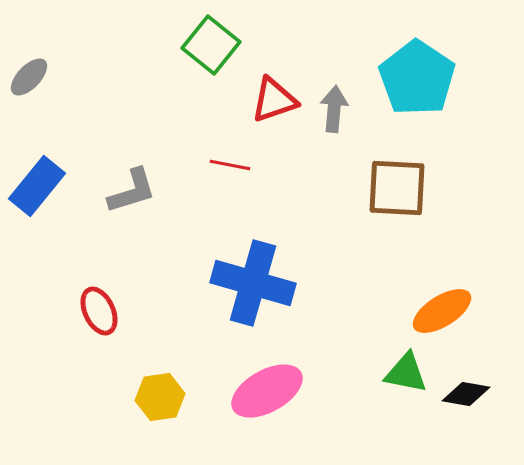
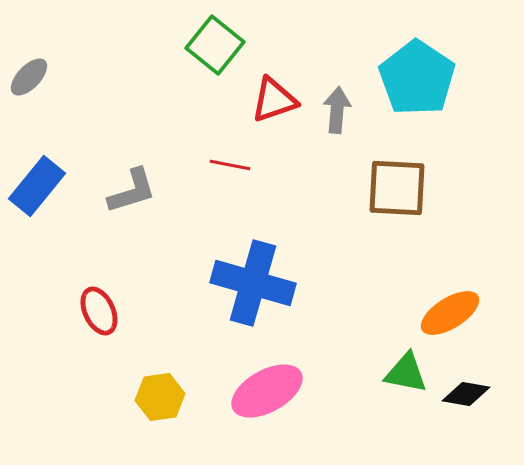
green square: moved 4 px right
gray arrow: moved 3 px right, 1 px down
orange ellipse: moved 8 px right, 2 px down
